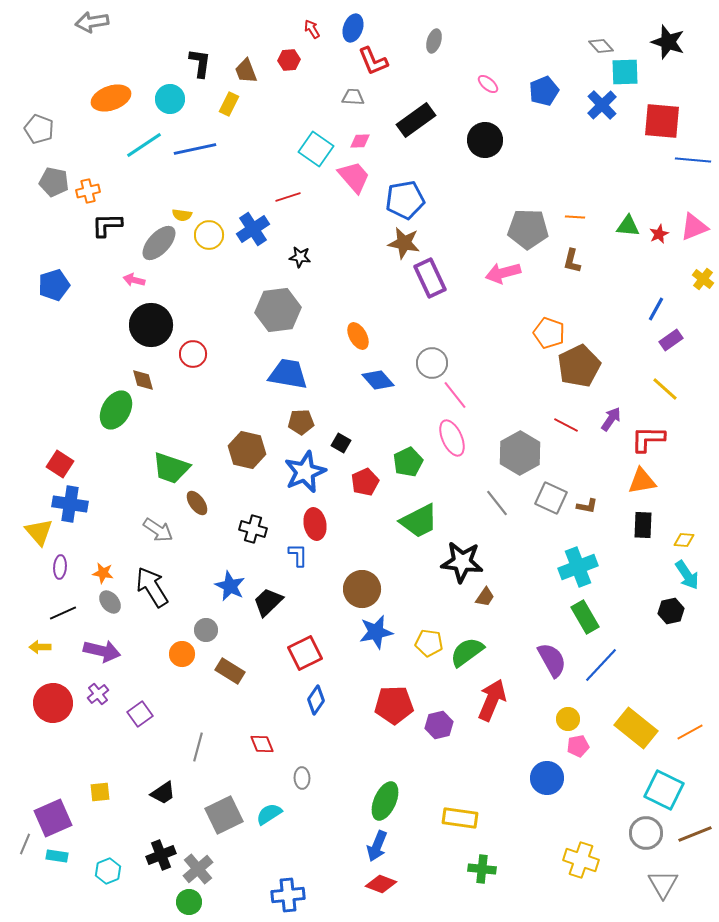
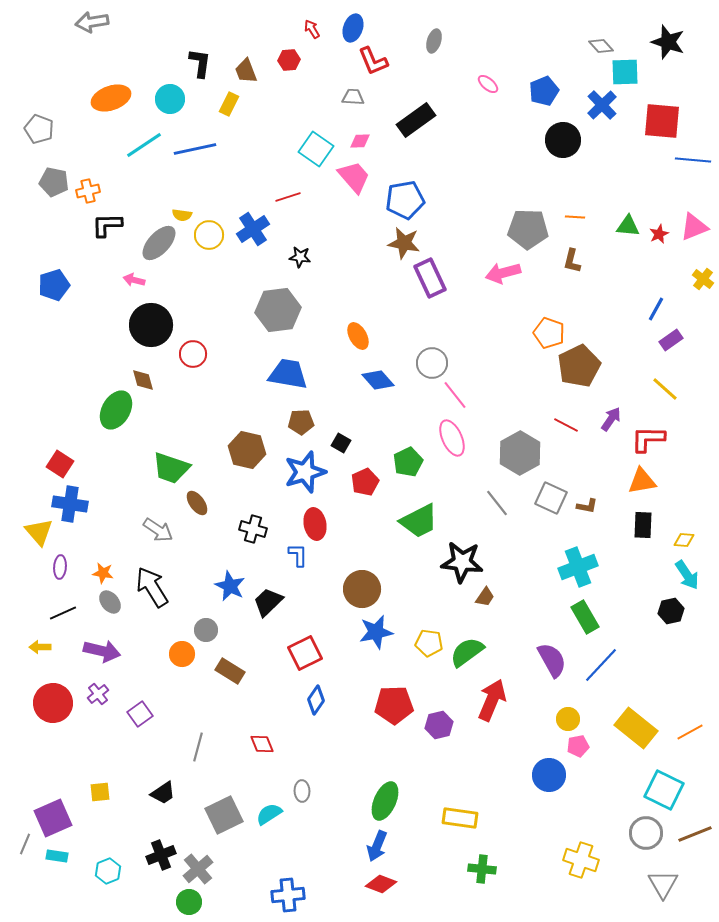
black circle at (485, 140): moved 78 px right
blue star at (305, 472): rotated 6 degrees clockwise
gray ellipse at (302, 778): moved 13 px down
blue circle at (547, 778): moved 2 px right, 3 px up
